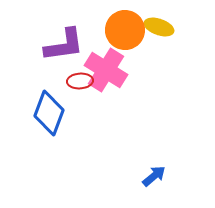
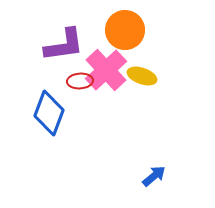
yellow ellipse: moved 17 px left, 49 px down
pink cross: rotated 15 degrees clockwise
